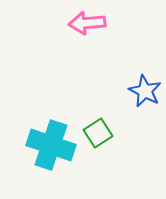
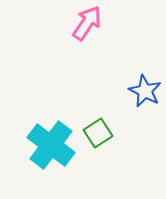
pink arrow: rotated 129 degrees clockwise
cyan cross: rotated 18 degrees clockwise
